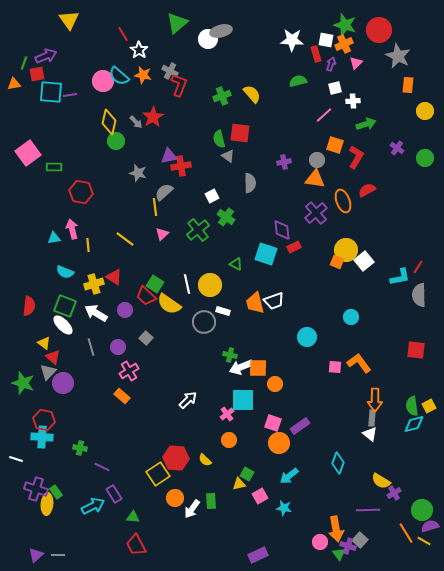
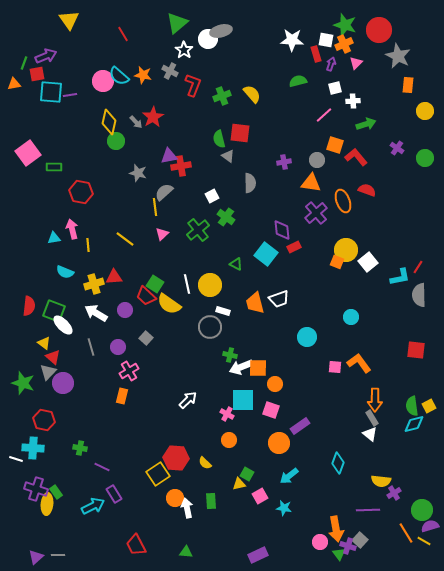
white star at (139, 50): moved 45 px right
red L-shape at (179, 85): moved 14 px right
red L-shape at (356, 157): rotated 70 degrees counterclockwise
orange triangle at (315, 179): moved 4 px left, 4 px down
red semicircle at (367, 190): rotated 48 degrees clockwise
cyan square at (266, 254): rotated 20 degrees clockwise
white square at (364, 261): moved 4 px right, 1 px down
red triangle at (114, 277): rotated 36 degrees counterclockwise
white trapezoid at (274, 301): moved 5 px right, 2 px up
green square at (65, 306): moved 11 px left, 5 px down
gray circle at (204, 322): moved 6 px right, 5 px down
orange rectangle at (122, 396): rotated 63 degrees clockwise
pink cross at (227, 414): rotated 24 degrees counterclockwise
gray rectangle at (372, 418): rotated 35 degrees counterclockwise
pink square at (273, 423): moved 2 px left, 13 px up
cyan cross at (42, 437): moved 9 px left, 11 px down
yellow semicircle at (205, 460): moved 3 px down
yellow semicircle at (381, 481): rotated 24 degrees counterclockwise
white arrow at (192, 509): moved 5 px left, 1 px up; rotated 132 degrees clockwise
green triangle at (133, 517): moved 53 px right, 35 px down
purple triangle at (36, 555): moved 2 px down
